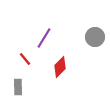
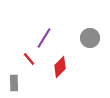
gray circle: moved 5 px left, 1 px down
red line: moved 4 px right
gray rectangle: moved 4 px left, 4 px up
